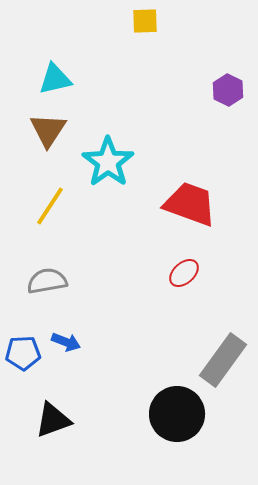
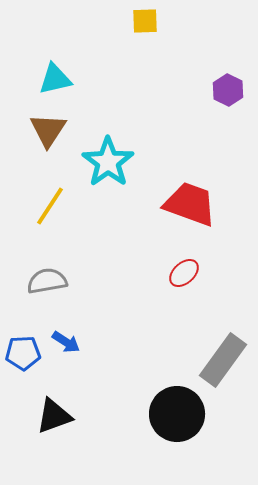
blue arrow: rotated 12 degrees clockwise
black triangle: moved 1 px right, 4 px up
